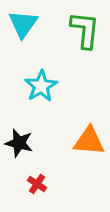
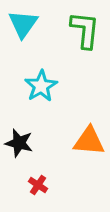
red cross: moved 1 px right, 1 px down
